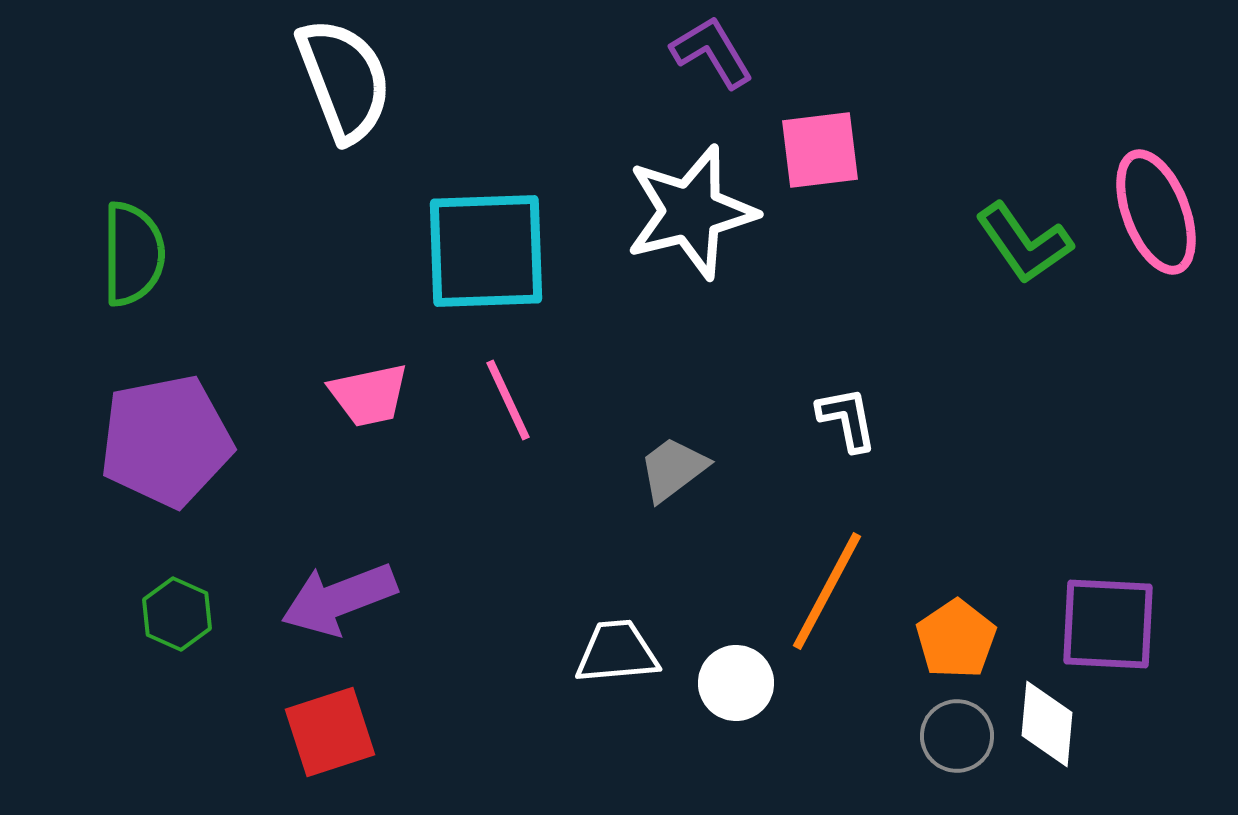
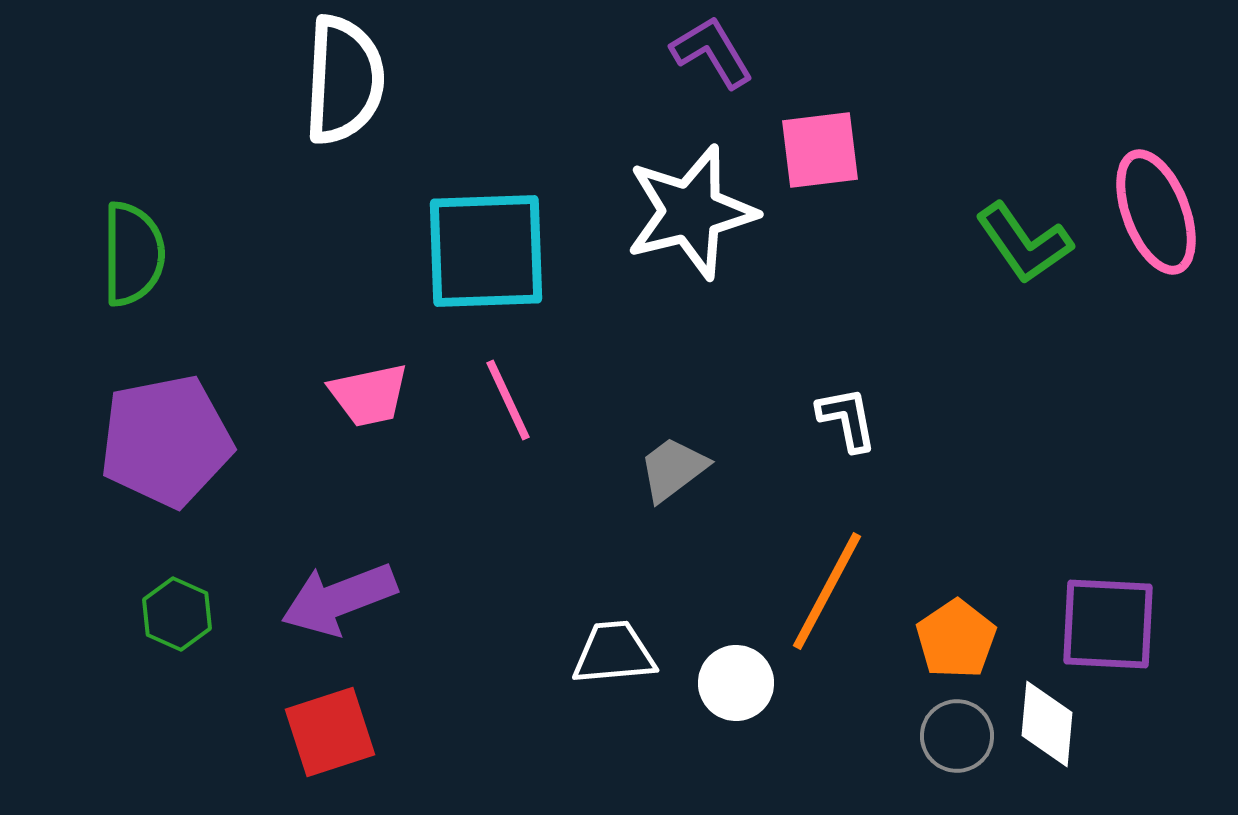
white semicircle: rotated 24 degrees clockwise
white trapezoid: moved 3 px left, 1 px down
